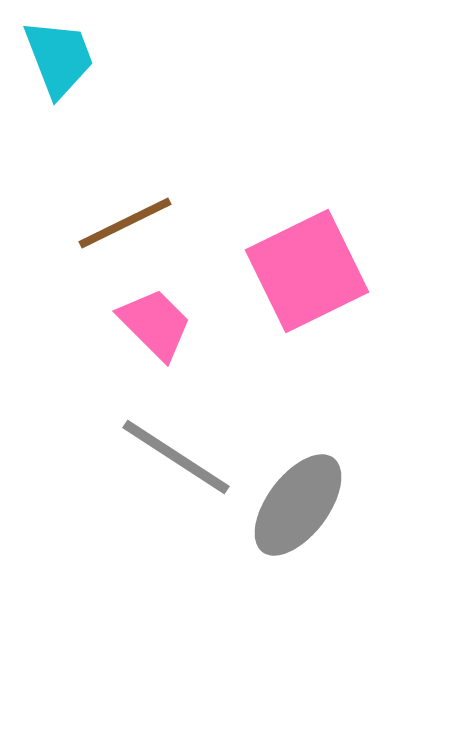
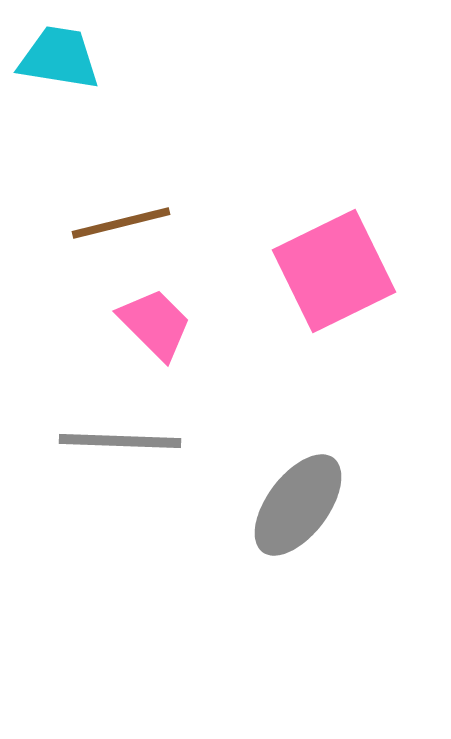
cyan trapezoid: rotated 60 degrees counterclockwise
brown line: moved 4 px left; rotated 12 degrees clockwise
pink square: moved 27 px right
gray line: moved 56 px left, 16 px up; rotated 31 degrees counterclockwise
